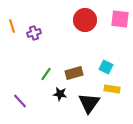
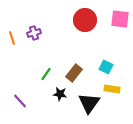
orange line: moved 12 px down
brown rectangle: rotated 36 degrees counterclockwise
